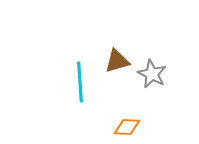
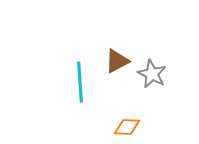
brown triangle: rotated 12 degrees counterclockwise
